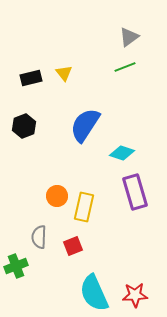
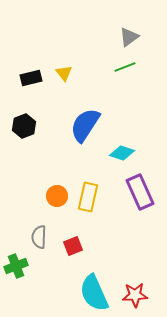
purple rectangle: moved 5 px right; rotated 8 degrees counterclockwise
yellow rectangle: moved 4 px right, 10 px up
